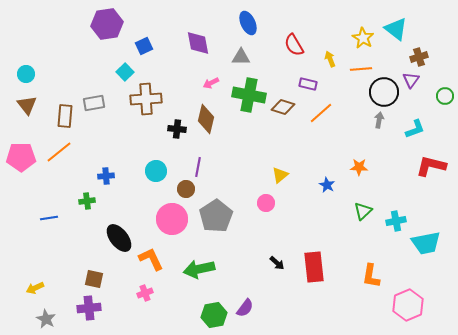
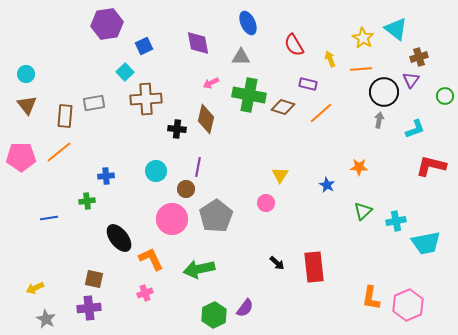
yellow triangle at (280, 175): rotated 18 degrees counterclockwise
orange L-shape at (371, 276): moved 22 px down
green hexagon at (214, 315): rotated 15 degrees counterclockwise
